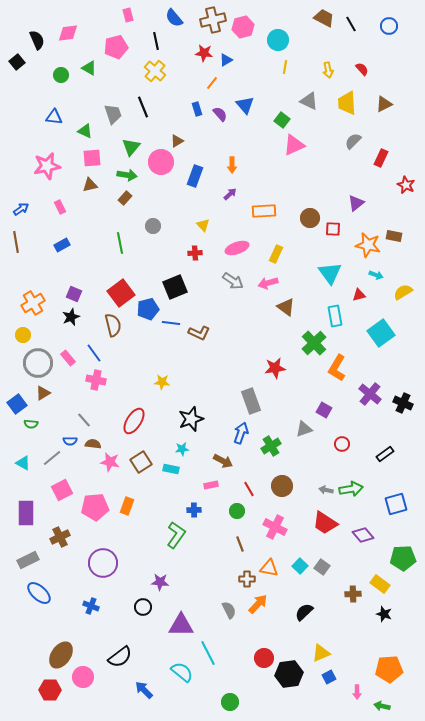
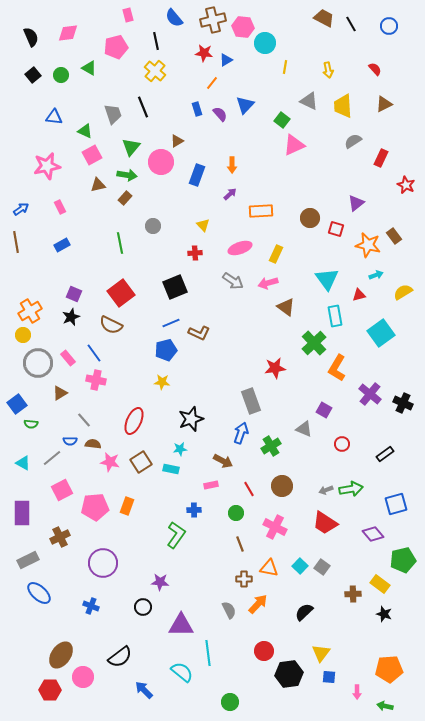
pink hexagon at (243, 27): rotated 20 degrees clockwise
black semicircle at (37, 40): moved 6 px left, 3 px up
cyan circle at (278, 40): moved 13 px left, 3 px down
black square at (17, 62): moved 16 px right, 13 px down
red semicircle at (362, 69): moved 13 px right
yellow trapezoid at (347, 103): moved 4 px left, 3 px down
blue triangle at (245, 105): rotated 24 degrees clockwise
gray semicircle at (353, 141): rotated 12 degrees clockwise
pink square at (92, 158): moved 3 px up; rotated 24 degrees counterclockwise
blue rectangle at (195, 176): moved 2 px right, 1 px up
brown triangle at (90, 185): moved 8 px right
orange rectangle at (264, 211): moved 3 px left
red square at (333, 229): moved 3 px right; rotated 14 degrees clockwise
brown rectangle at (394, 236): rotated 42 degrees clockwise
pink ellipse at (237, 248): moved 3 px right
cyan triangle at (330, 273): moved 3 px left, 6 px down
cyan arrow at (376, 275): rotated 40 degrees counterclockwise
orange cross at (33, 303): moved 3 px left, 8 px down
blue pentagon at (148, 309): moved 18 px right, 41 px down
blue line at (171, 323): rotated 30 degrees counterclockwise
brown semicircle at (113, 325): moved 2 px left; rotated 130 degrees clockwise
brown triangle at (43, 393): moved 17 px right
red ellipse at (134, 421): rotated 8 degrees counterclockwise
gray triangle at (304, 429): rotated 42 degrees clockwise
cyan star at (182, 449): moved 2 px left
gray arrow at (326, 490): rotated 32 degrees counterclockwise
green circle at (237, 511): moved 1 px left, 2 px down
purple rectangle at (26, 513): moved 4 px left
purple diamond at (363, 535): moved 10 px right, 1 px up
green pentagon at (403, 558): moved 2 px down; rotated 10 degrees counterclockwise
brown cross at (247, 579): moved 3 px left
cyan line at (208, 653): rotated 20 degrees clockwise
yellow triangle at (321, 653): rotated 30 degrees counterclockwise
red circle at (264, 658): moved 7 px up
blue square at (329, 677): rotated 32 degrees clockwise
green arrow at (382, 706): moved 3 px right
